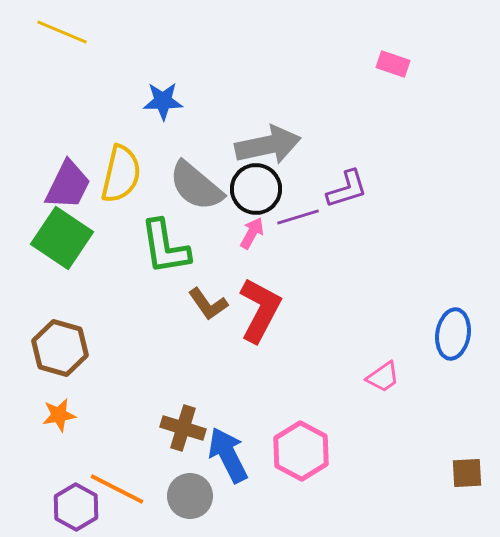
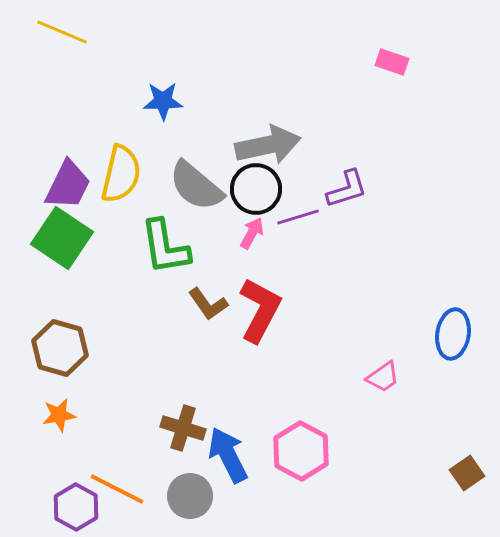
pink rectangle: moved 1 px left, 2 px up
brown square: rotated 32 degrees counterclockwise
